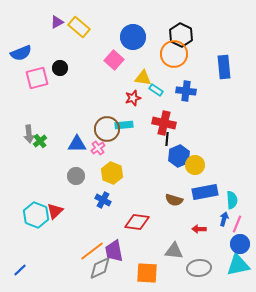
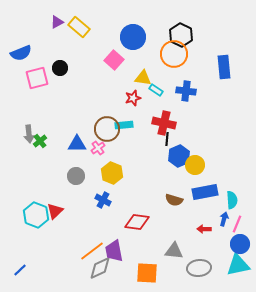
red arrow at (199, 229): moved 5 px right
